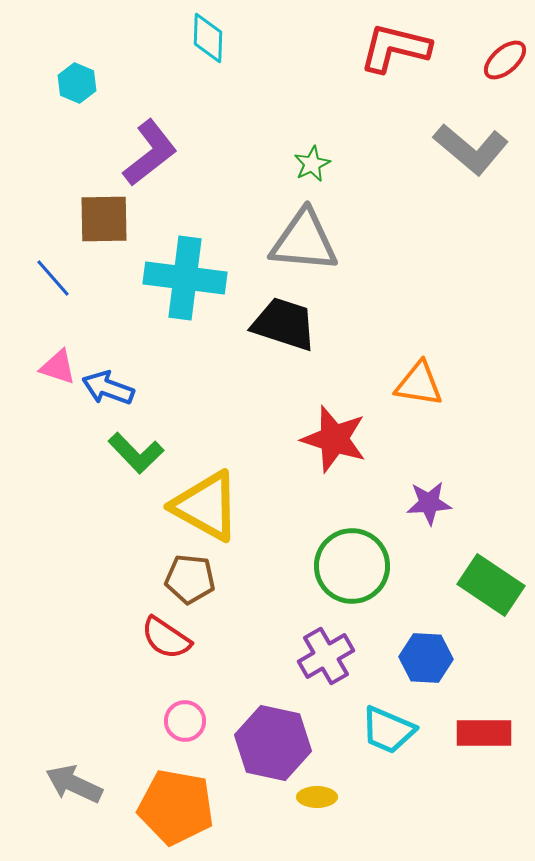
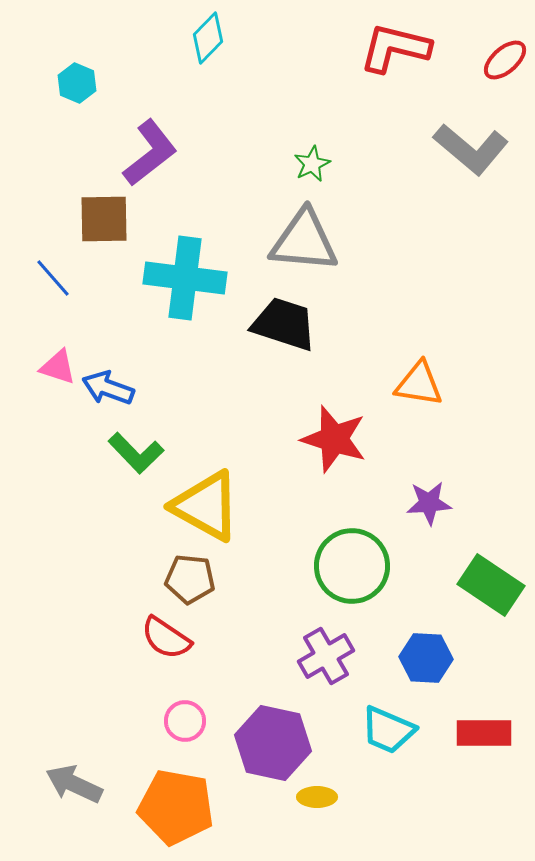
cyan diamond: rotated 42 degrees clockwise
